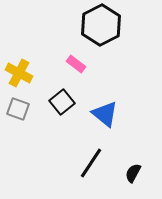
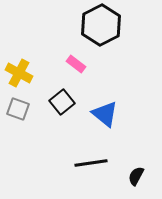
black line: rotated 48 degrees clockwise
black semicircle: moved 3 px right, 3 px down
